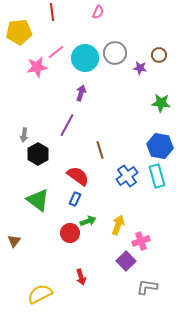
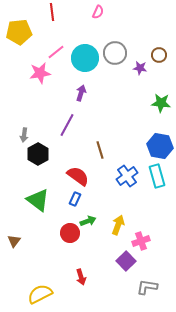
pink star: moved 3 px right, 6 px down
